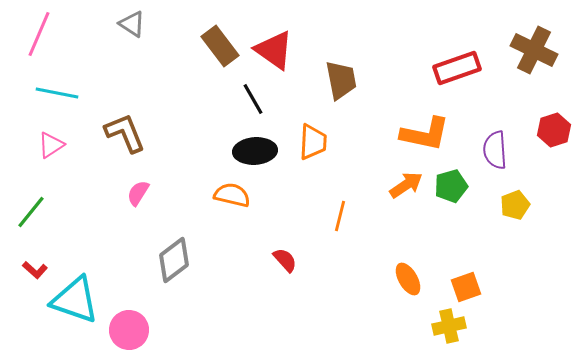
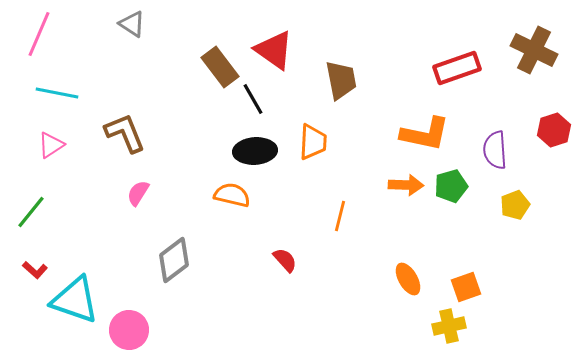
brown rectangle: moved 21 px down
orange arrow: rotated 36 degrees clockwise
